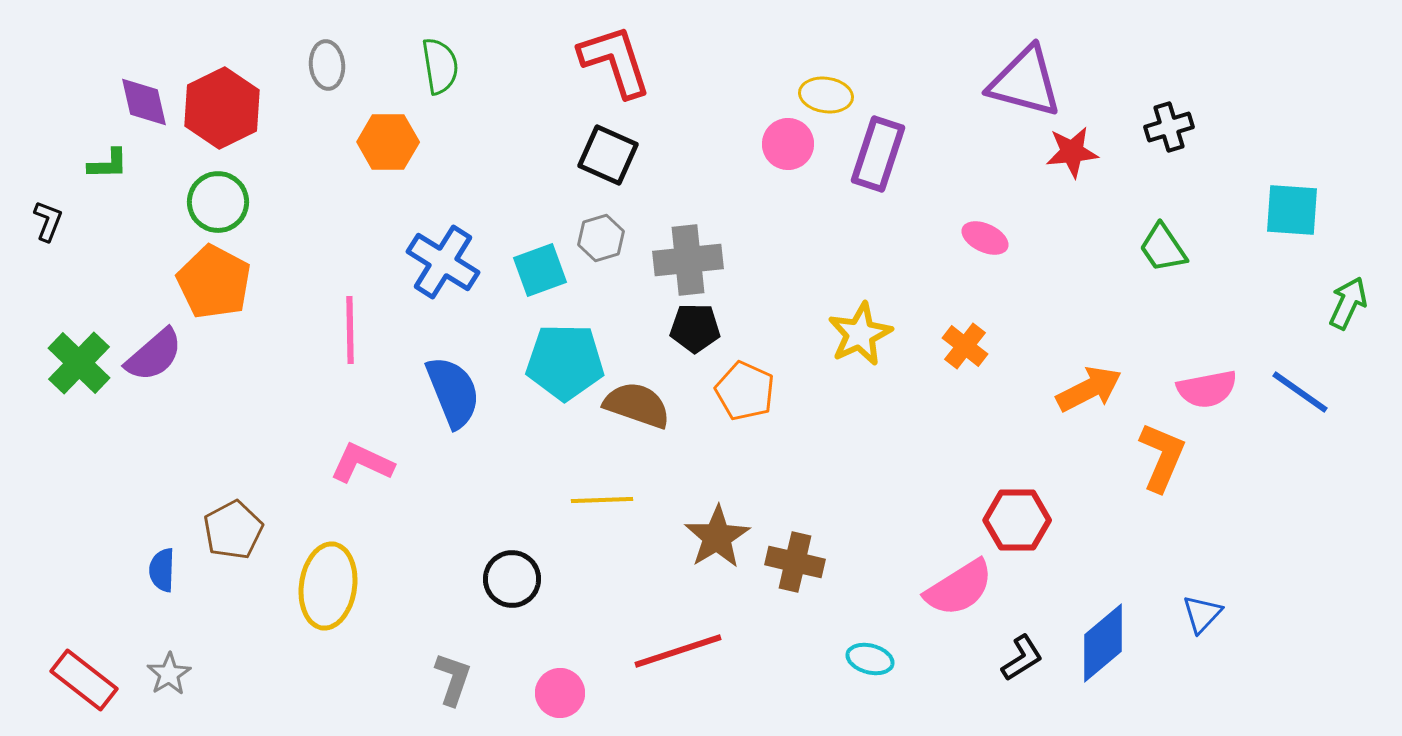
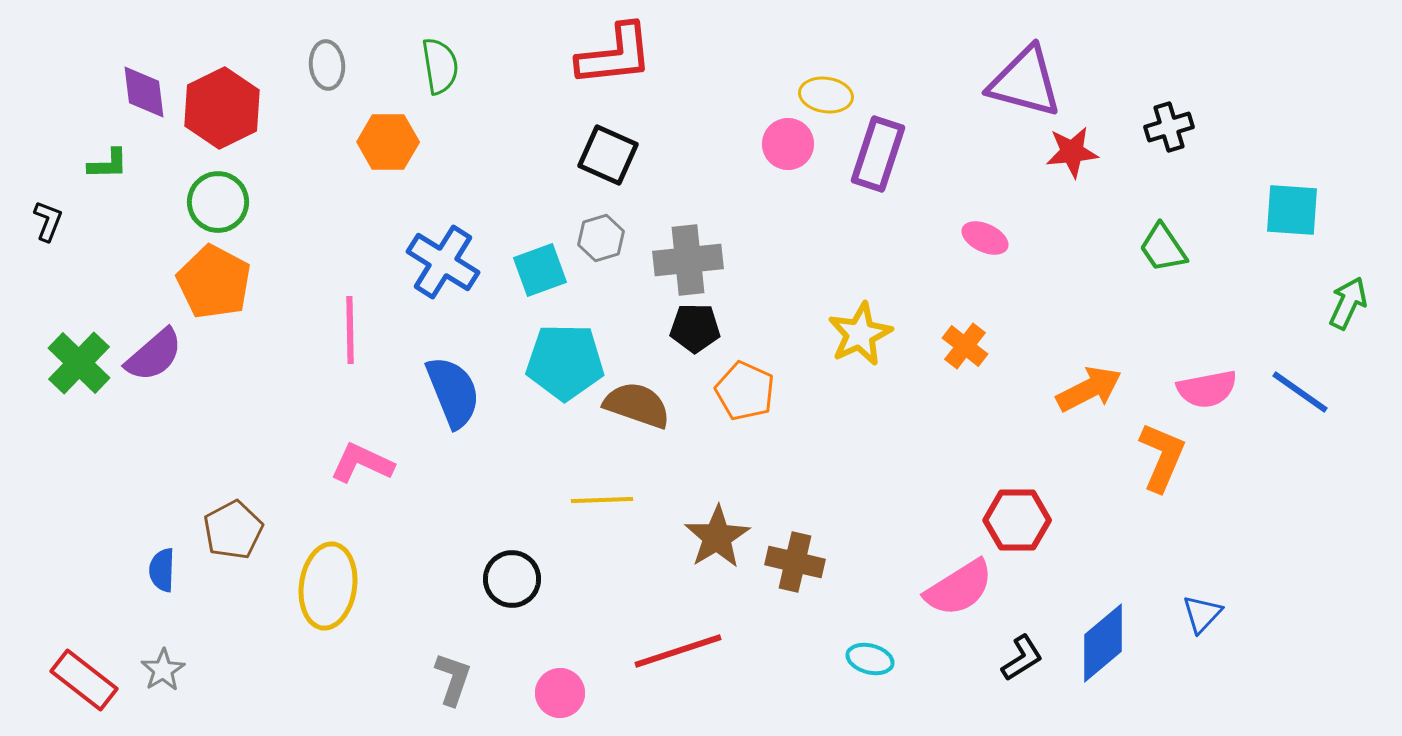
red L-shape at (615, 61): moved 6 px up; rotated 102 degrees clockwise
purple diamond at (144, 102): moved 10 px up; rotated 6 degrees clockwise
gray star at (169, 674): moved 6 px left, 4 px up
